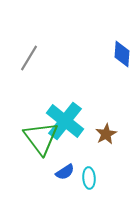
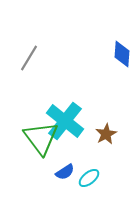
cyan ellipse: rotated 55 degrees clockwise
